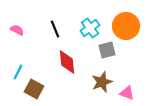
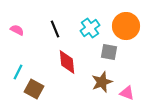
gray square: moved 2 px right, 2 px down; rotated 24 degrees clockwise
